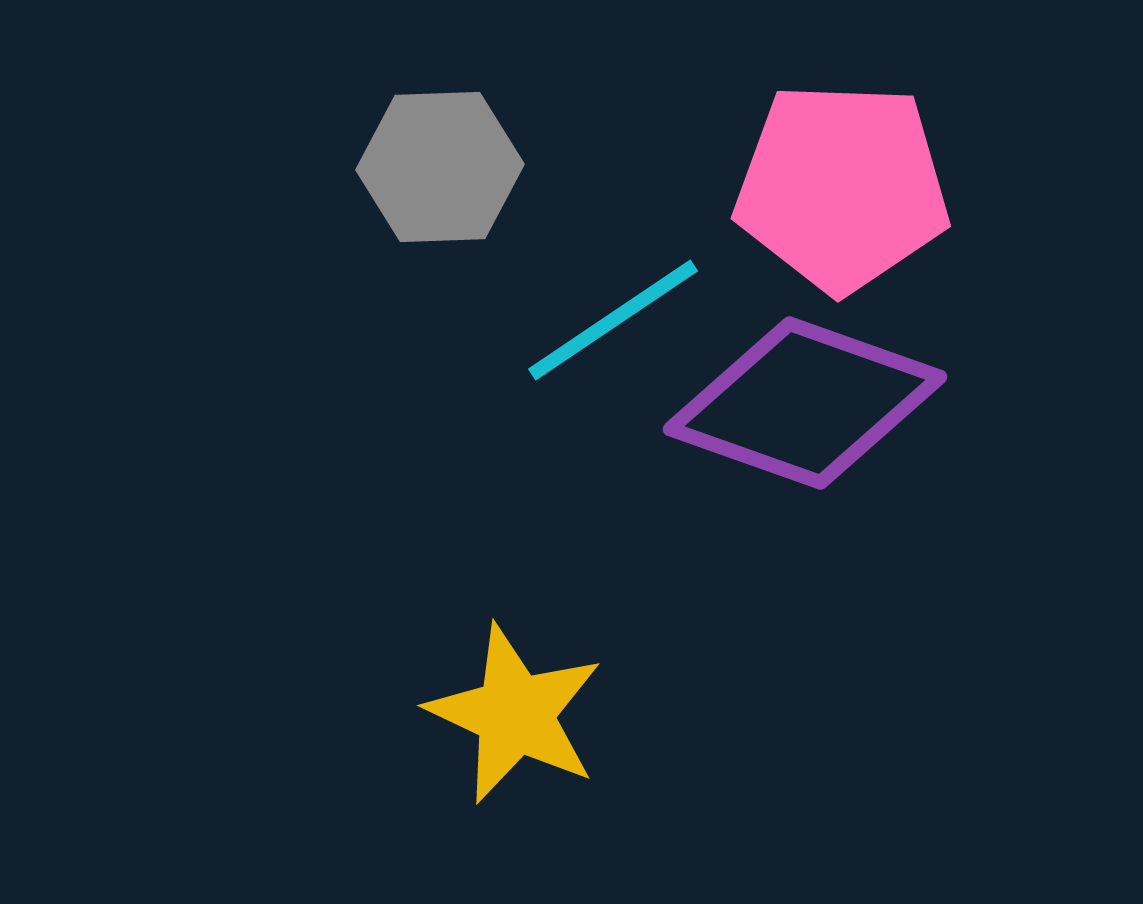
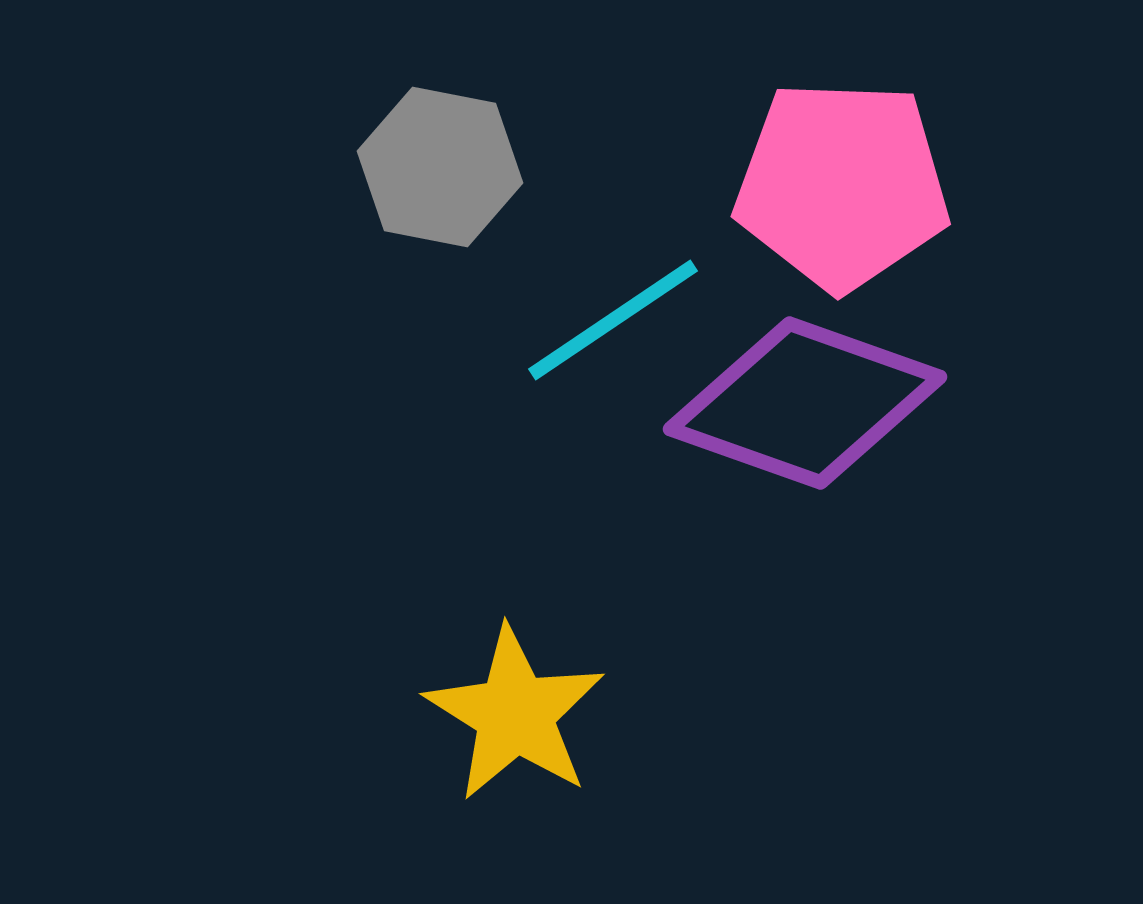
gray hexagon: rotated 13 degrees clockwise
pink pentagon: moved 2 px up
yellow star: rotated 7 degrees clockwise
